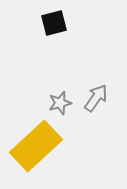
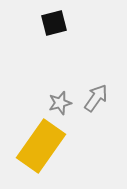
yellow rectangle: moved 5 px right; rotated 12 degrees counterclockwise
